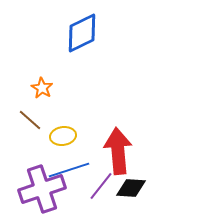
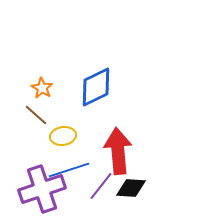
blue diamond: moved 14 px right, 54 px down
brown line: moved 6 px right, 5 px up
